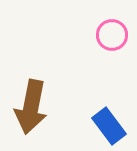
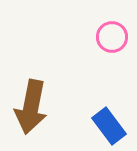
pink circle: moved 2 px down
